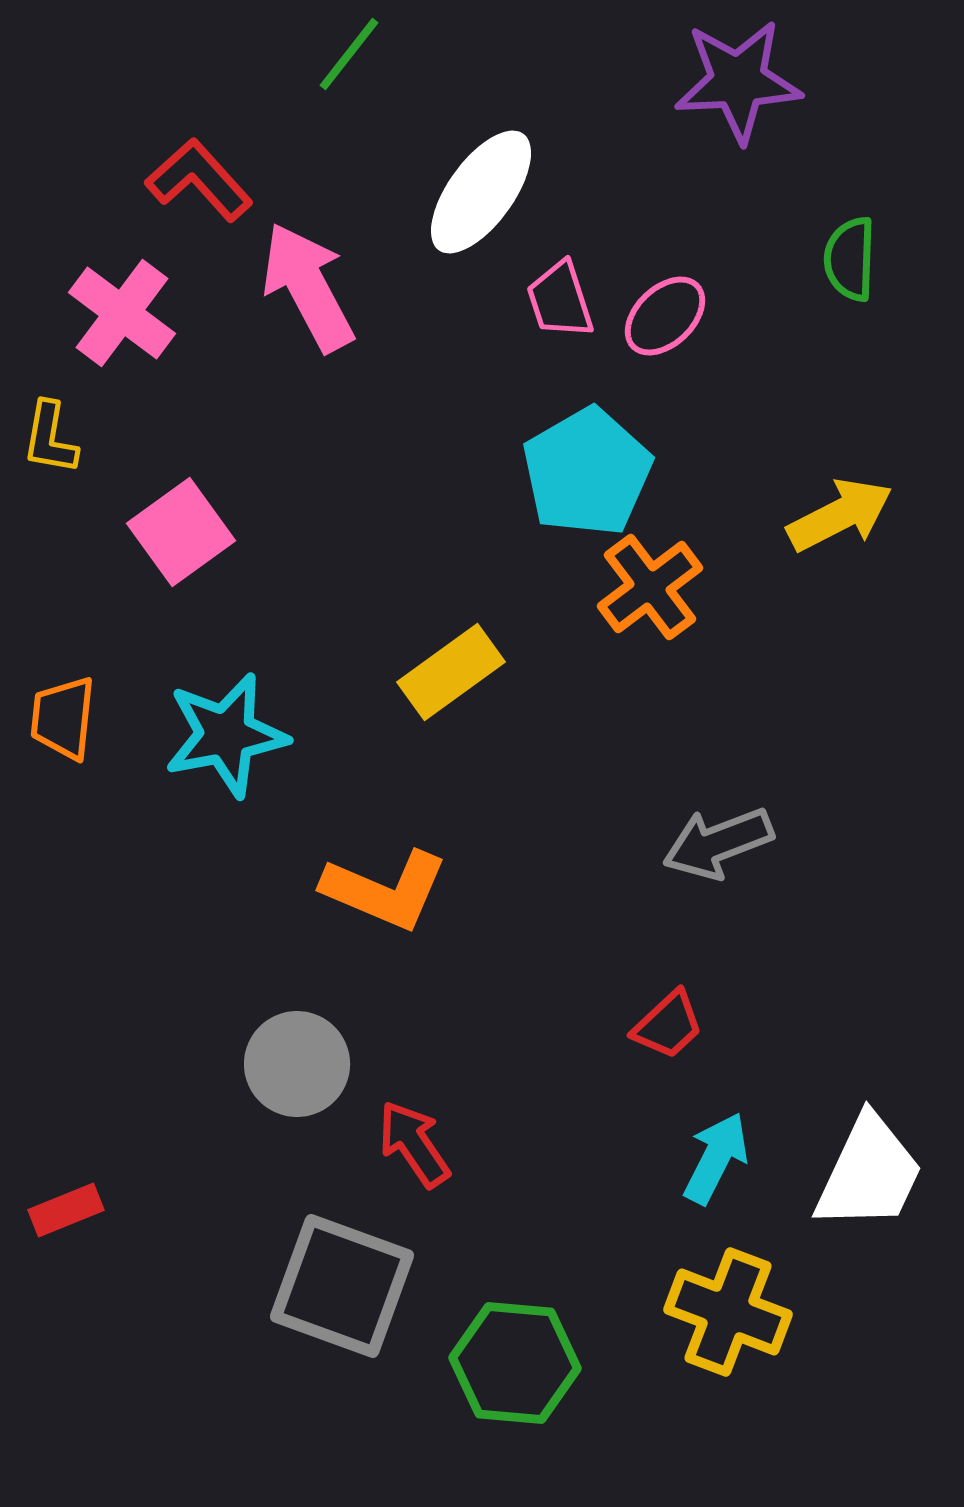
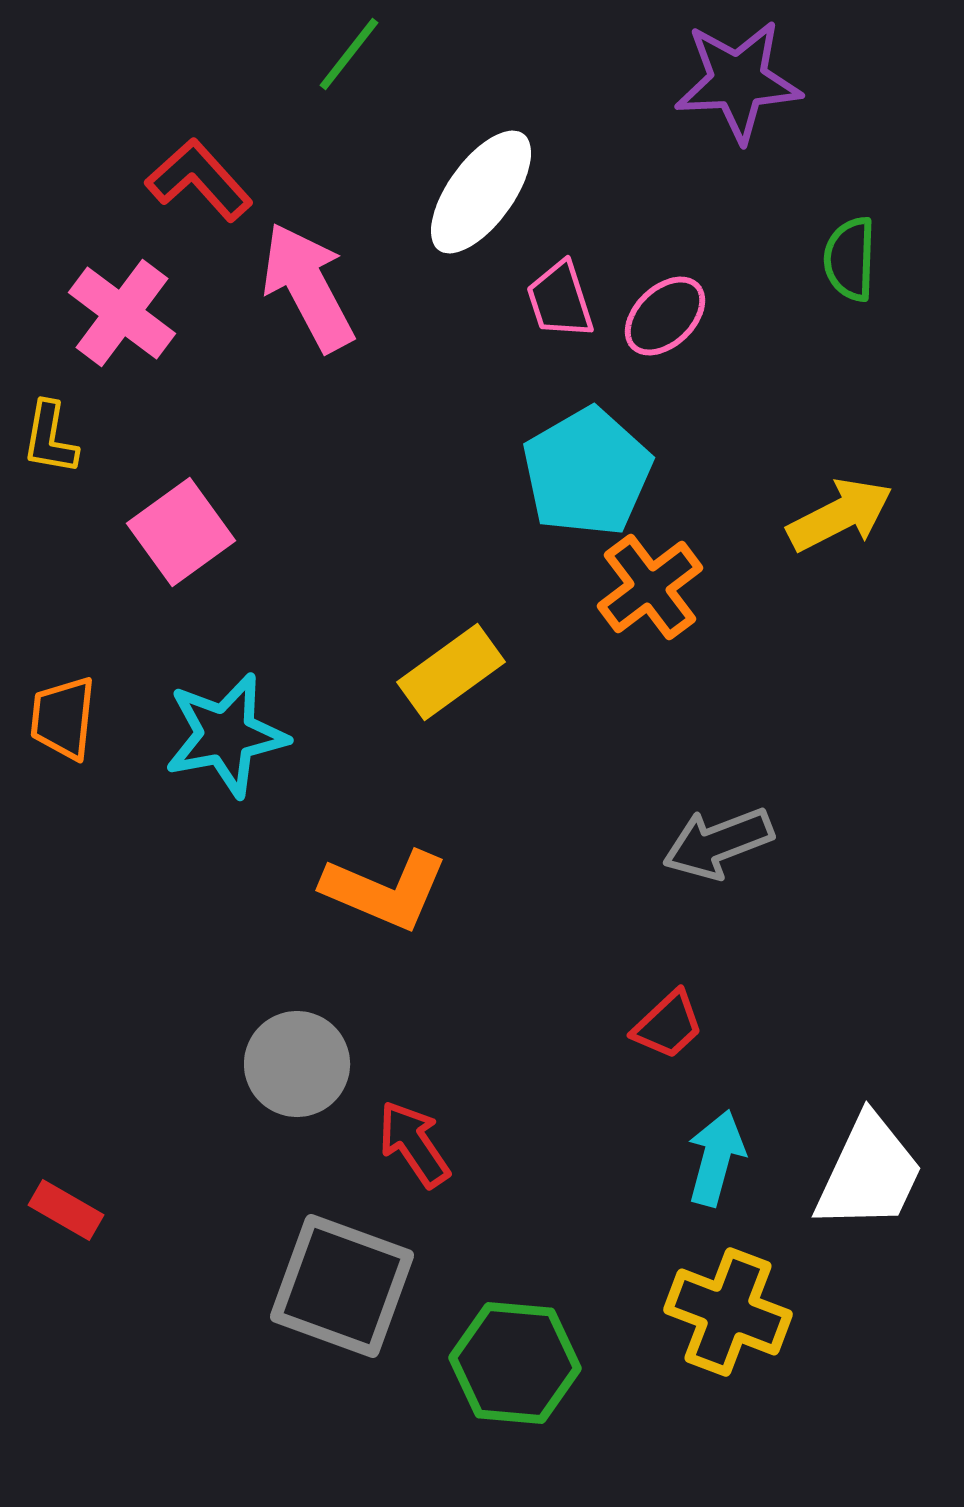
cyan arrow: rotated 12 degrees counterclockwise
red rectangle: rotated 52 degrees clockwise
